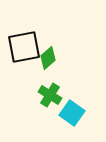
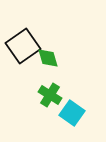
black square: moved 1 px left, 1 px up; rotated 24 degrees counterclockwise
green diamond: rotated 65 degrees counterclockwise
